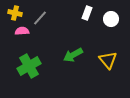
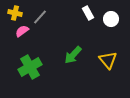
white rectangle: moved 1 px right; rotated 48 degrees counterclockwise
gray line: moved 1 px up
pink semicircle: rotated 32 degrees counterclockwise
green arrow: rotated 18 degrees counterclockwise
green cross: moved 1 px right, 1 px down
